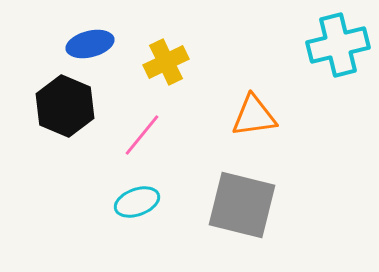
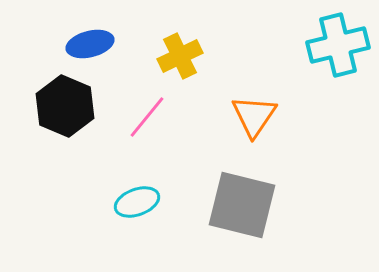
yellow cross: moved 14 px right, 6 px up
orange triangle: rotated 48 degrees counterclockwise
pink line: moved 5 px right, 18 px up
